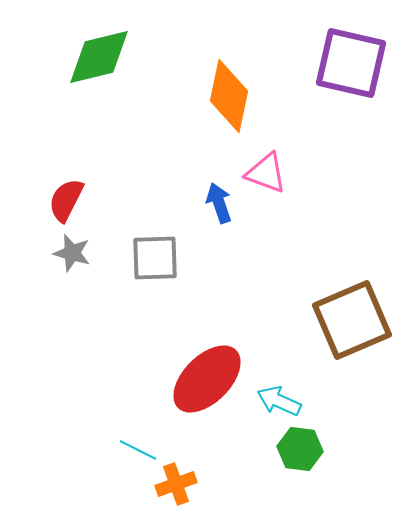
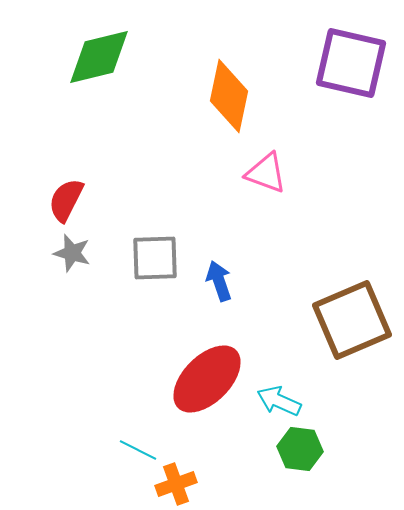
blue arrow: moved 78 px down
